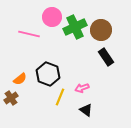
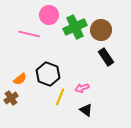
pink circle: moved 3 px left, 2 px up
